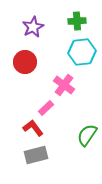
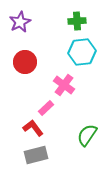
purple star: moved 13 px left, 5 px up
